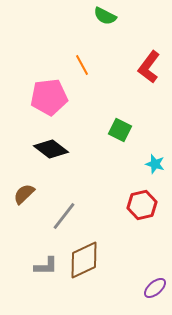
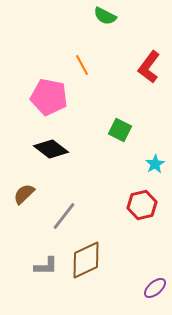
pink pentagon: rotated 18 degrees clockwise
cyan star: rotated 24 degrees clockwise
brown diamond: moved 2 px right
